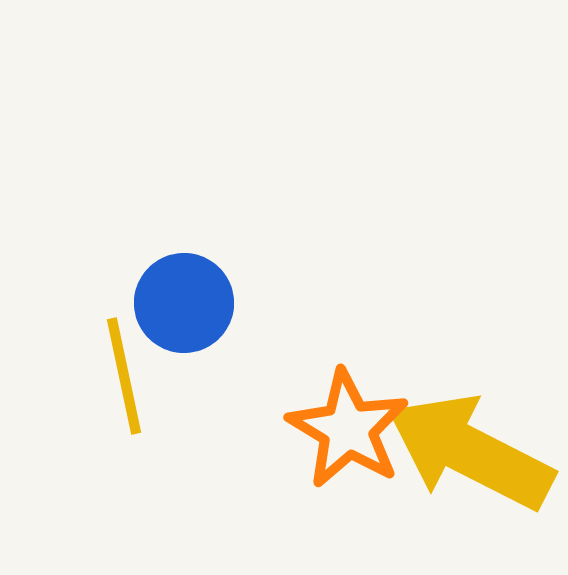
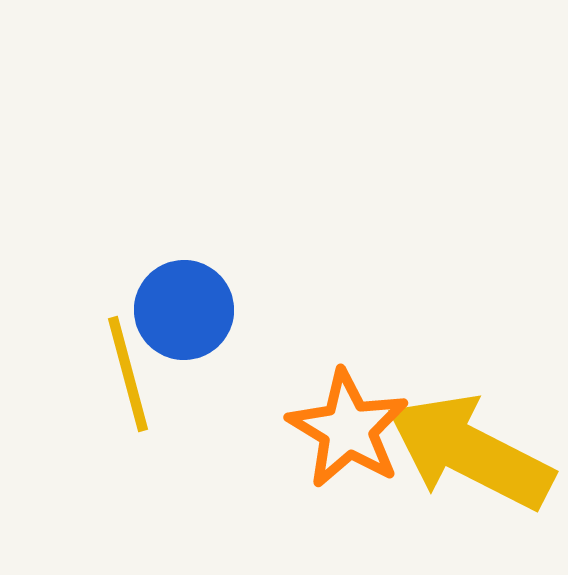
blue circle: moved 7 px down
yellow line: moved 4 px right, 2 px up; rotated 3 degrees counterclockwise
